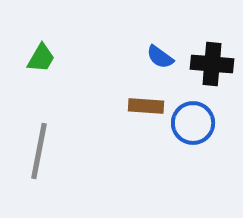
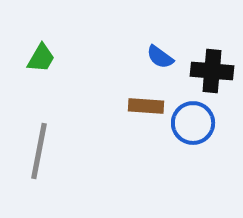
black cross: moved 7 px down
